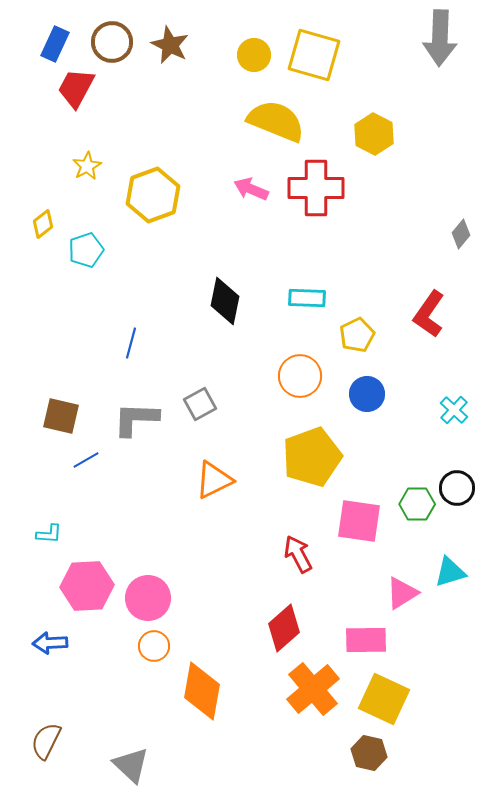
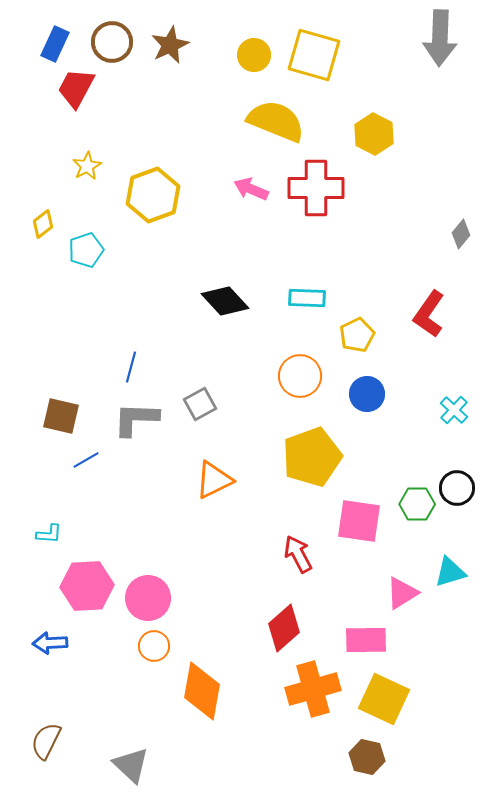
brown star at (170, 45): rotated 21 degrees clockwise
black diamond at (225, 301): rotated 54 degrees counterclockwise
blue line at (131, 343): moved 24 px down
orange cross at (313, 689): rotated 24 degrees clockwise
brown hexagon at (369, 753): moved 2 px left, 4 px down
